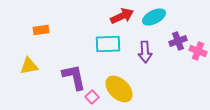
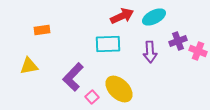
orange rectangle: moved 1 px right
purple arrow: moved 5 px right
purple L-shape: moved 1 px left; rotated 124 degrees counterclockwise
